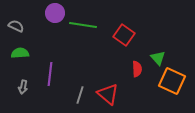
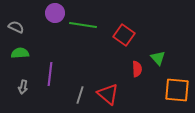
gray semicircle: moved 1 px down
orange square: moved 5 px right, 9 px down; rotated 20 degrees counterclockwise
